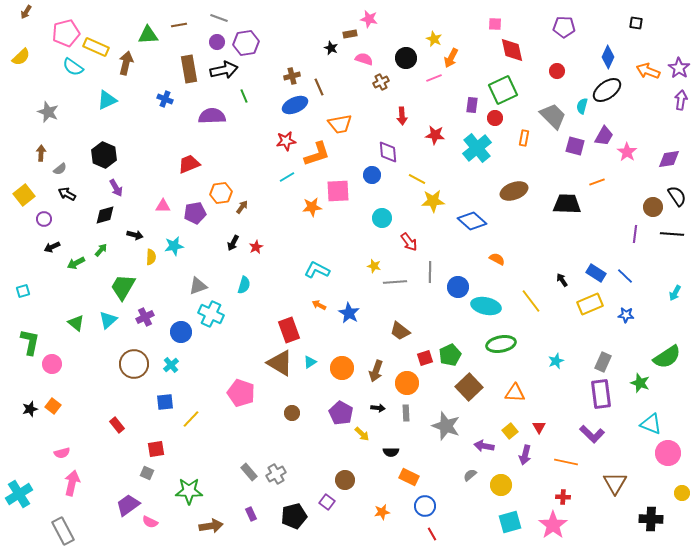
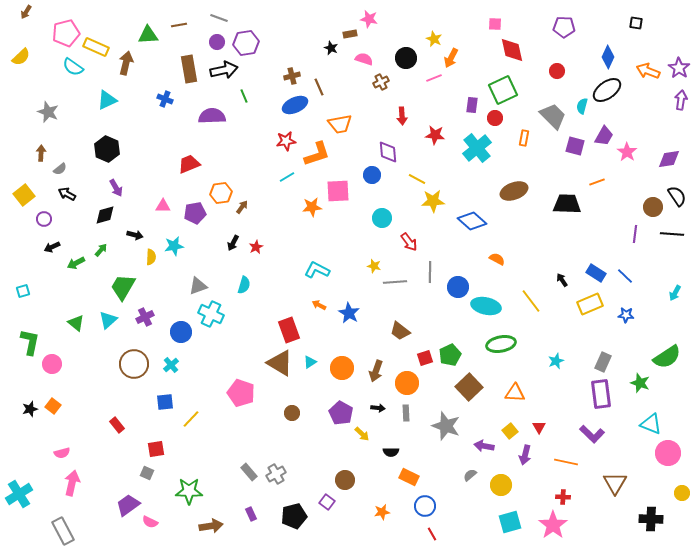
black hexagon at (104, 155): moved 3 px right, 6 px up
